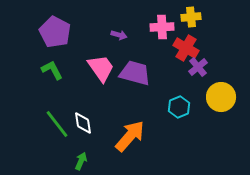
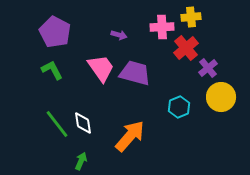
red cross: rotated 20 degrees clockwise
purple cross: moved 10 px right, 1 px down
